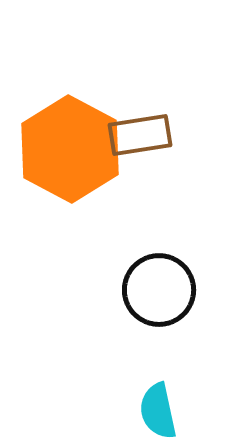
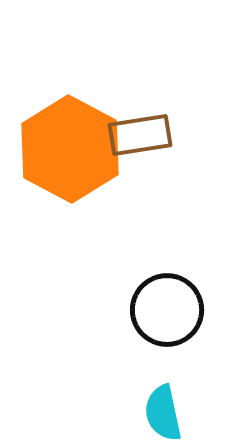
black circle: moved 8 px right, 20 px down
cyan semicircle: moved 5 px right, 2 px down
